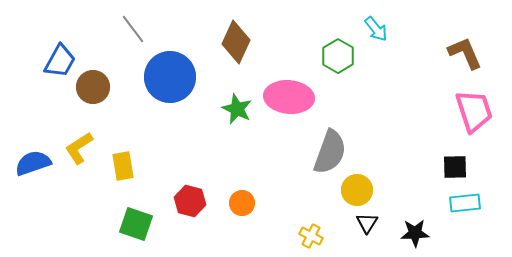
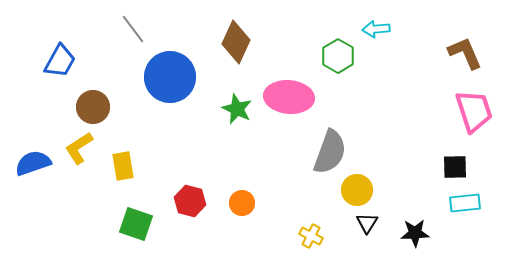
cyan arrow: rotated 124 degrees clockwise
brown circle: moved 20 px down
